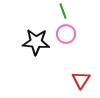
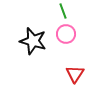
black star: moved 3 px left, 1 px up; rotated 12 degrees clockwise
red triangle: moved 6 px left, 6 px up
